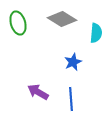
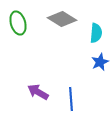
blue star: moved 27 px right
